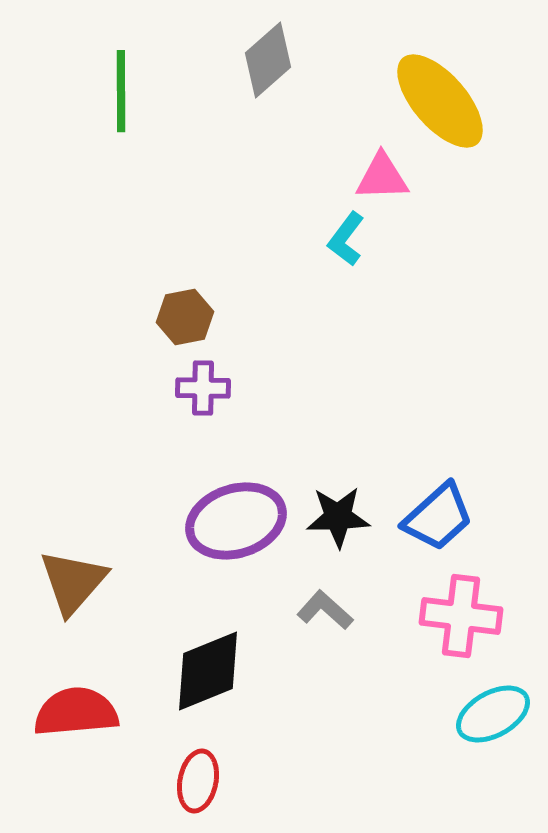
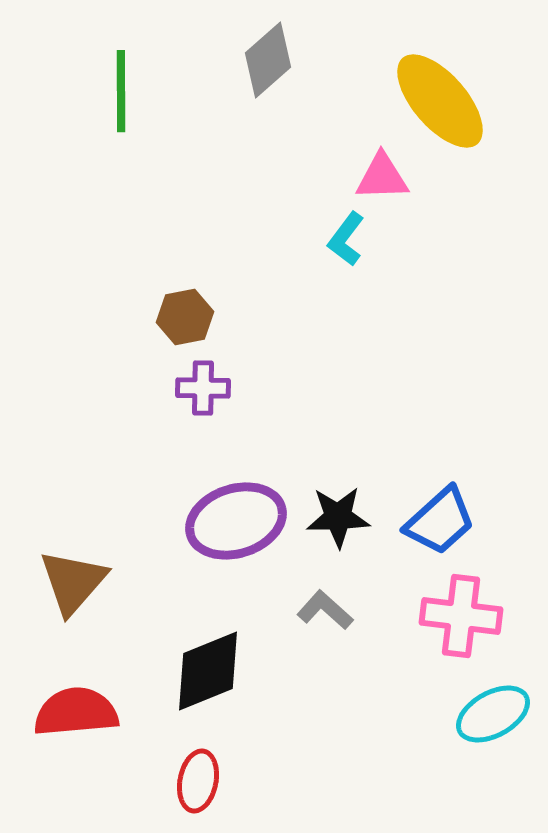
blue trapezoid: moved 2 px right, 4 px down
